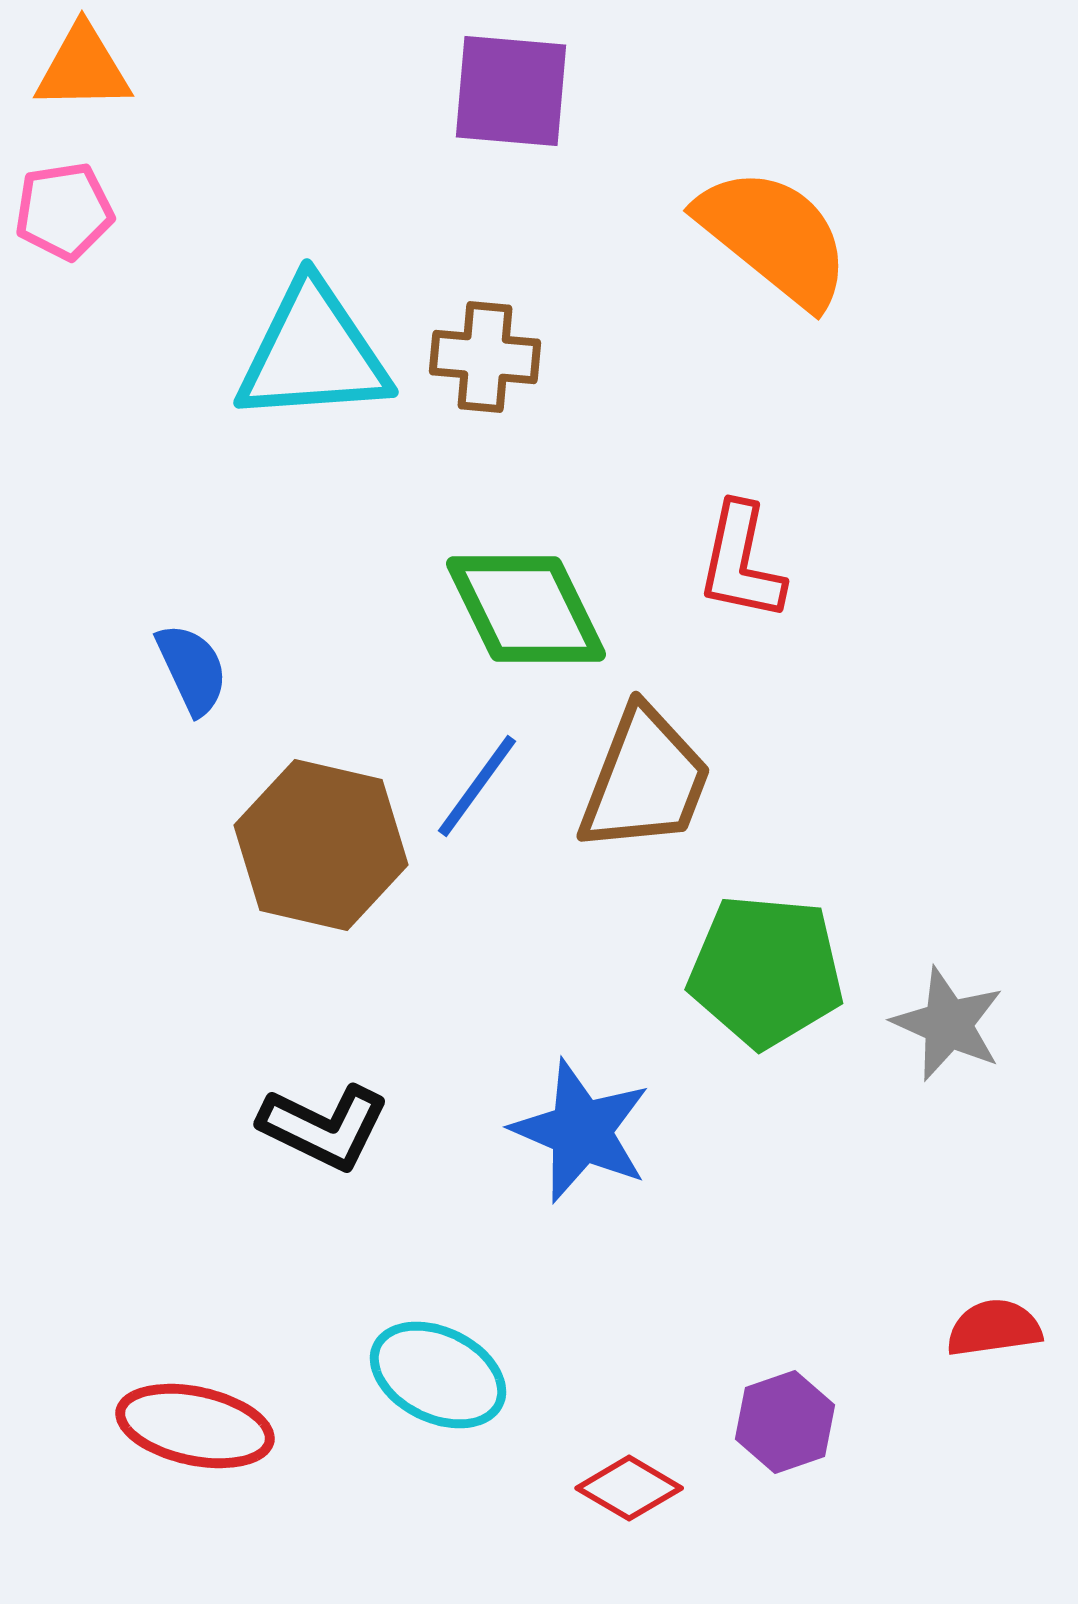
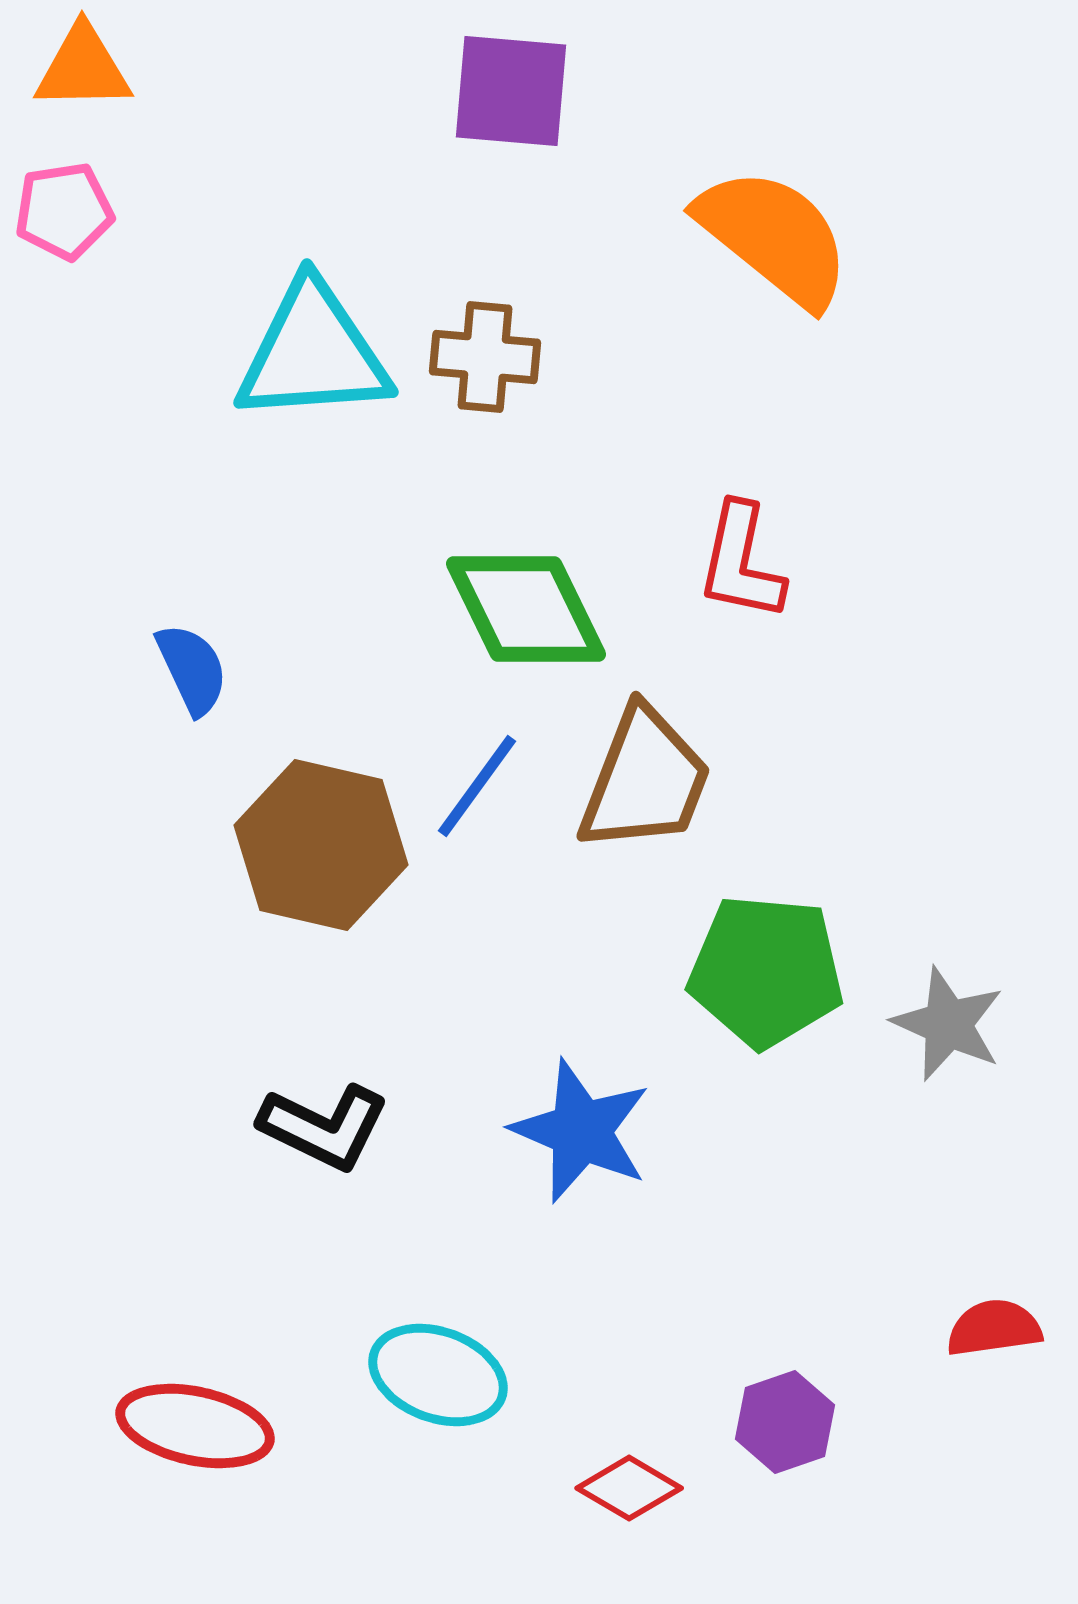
cyan ellipse: rotated 6 degrees counterclockwise
